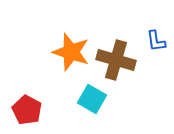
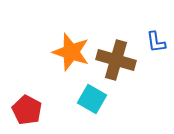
blue L-shape: moved 1 px down
